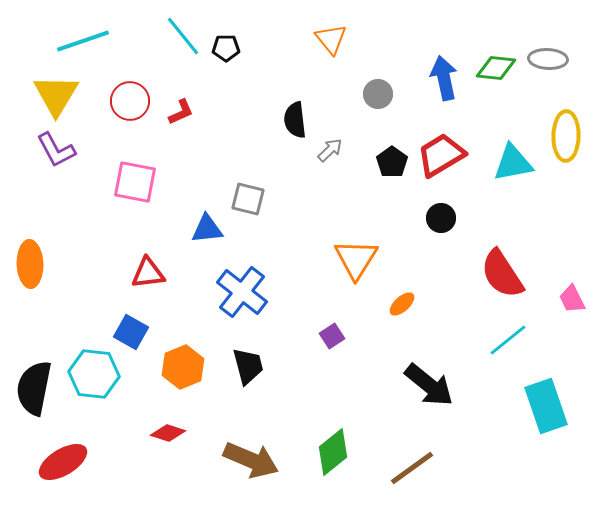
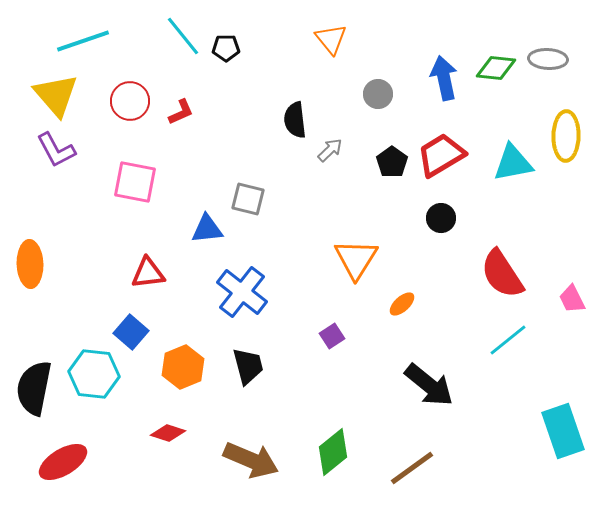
yellow triangle at (56, 95): rotated 12 degrees counterclockwise
blue square at (131, 332): rotated 12 degrees clockwise
cyan rectangle at (546, 406): moved 17 px right, 25 px down
